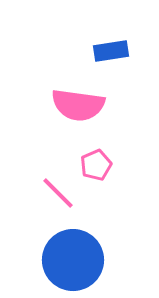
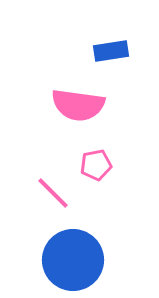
pink pentagon: rotated 12 degrees clockwise
pink line: moved 5 px left
